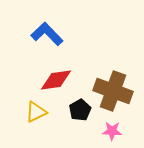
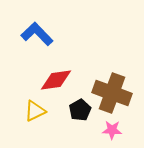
blue L-shape: moved 10 px left
brown cross: moved 1 px left, 2 px down
yellow triangle: moved 1 px left, 1 px up
pink star: moved 1 px up
